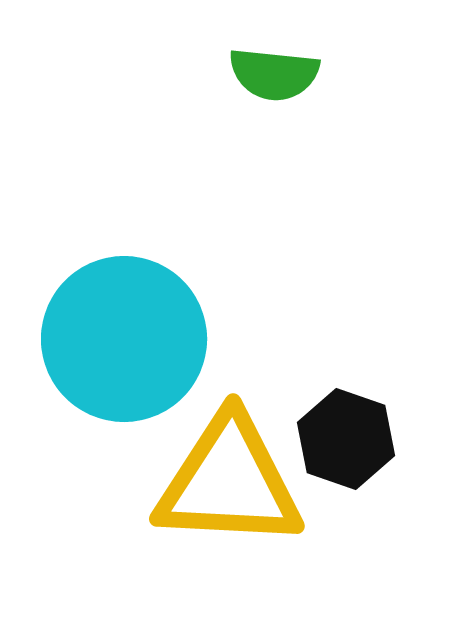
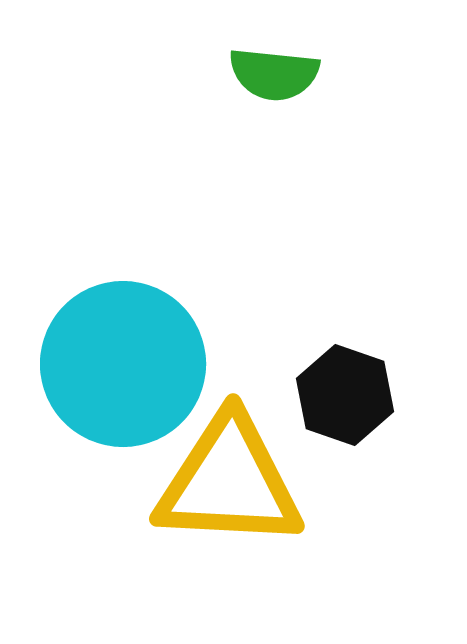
cyan circle: moved 1 px left, 25 px down
black hexagon: moved 1 px left, 44 px up
